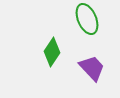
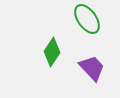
green ellipse: rotated 12 degrees counterclockwise
